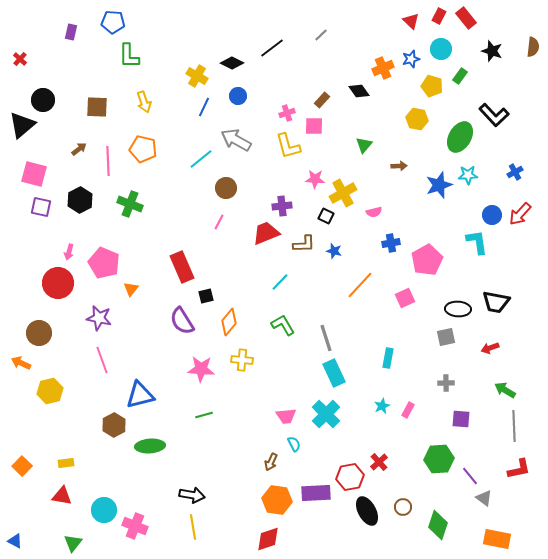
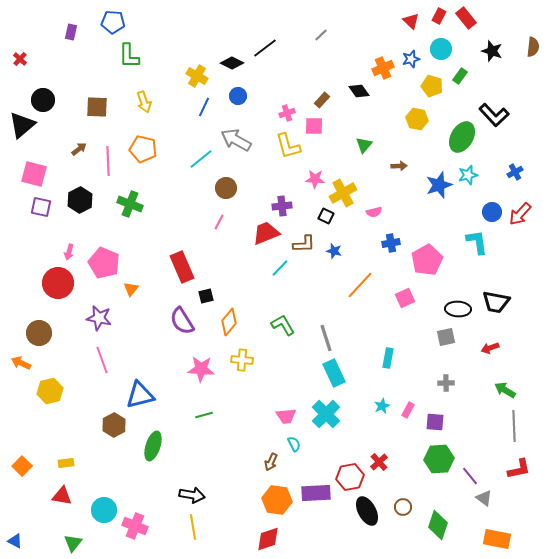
black line at (272, 48): moved 7 px left
green ellipse at (460, 137): moved 2 px right
cyan star at (468, 175): rotated 12 degrees counterclockwise
blue circle at (492, 215): moved 3 px up
cyan line at (280, 282): moved 14 px up
purple square at (461, 419): moved 26 px left, 3 px down
green ellipse at (150, 446): moved 3 px right; rotated 68 degrees counterclockwise
